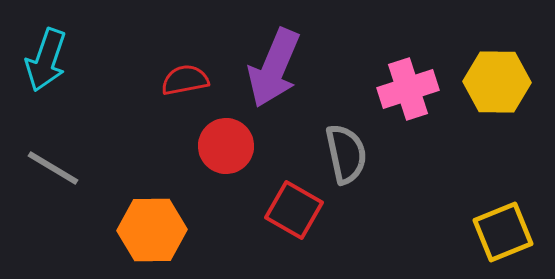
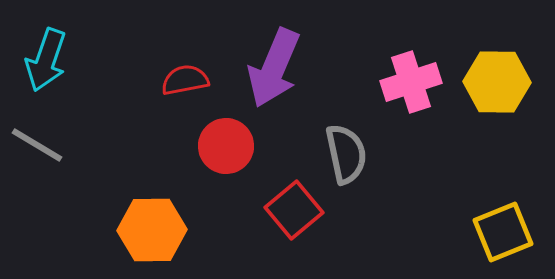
pink cross: moved 3 px right, 7 px up
gray line: moved 16 px left, 23 px up
red square: rotated 20 degrees clockwise
